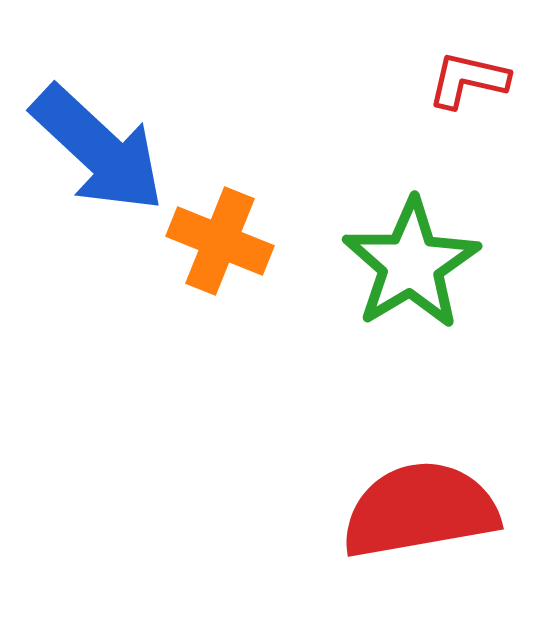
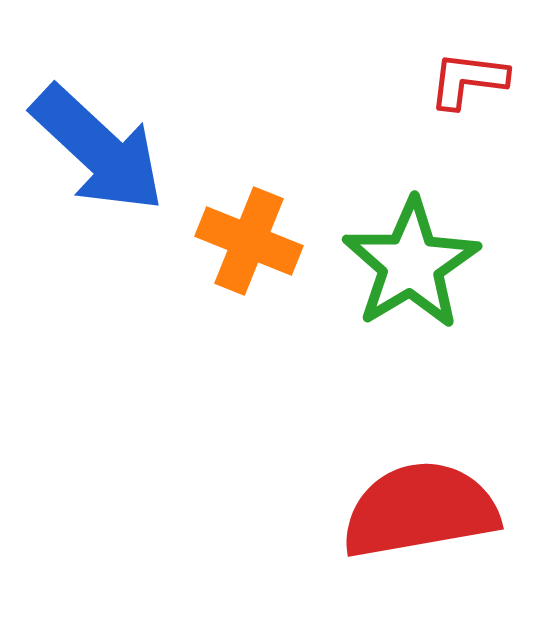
red L-shape: rotated 6 degrees counterclockwise
orange cross: moved 29 px right
